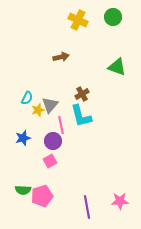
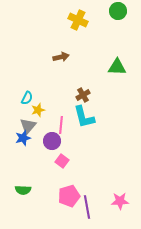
green circle: moved 5 px right, 6 px up
green triangle: rotated 18 degrees counterclockwise
brown cross: moved 1 px right, 1 px down
gray triangle: moved 22 px left, 21 px down
cyan L-shape: moved 3 px right, 1 px down
pink line: rotated 18 degrees clockwise
purple circle: moved 1 px left
pink square: moved 12 px right; rotated 24 degrees counterclockwise
pink pentagon: moved 27 px right
